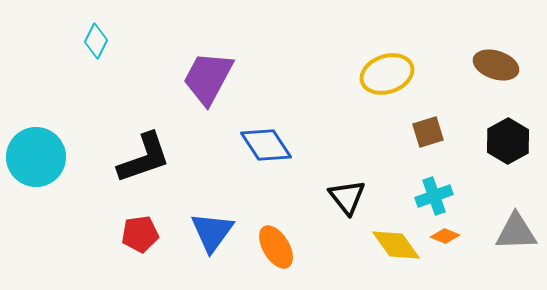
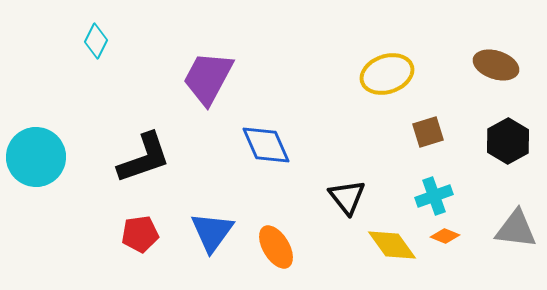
blue diamond: rotated 10 degrees clockwise
gray triangle: moved 3 px up; rotated 9 degrees clockwise
yellow diamond: moved 4 px left
